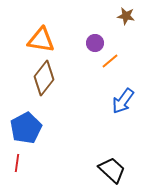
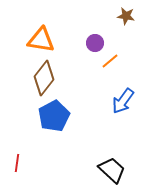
blue pentagon: moved 28 px right, 12 px up
